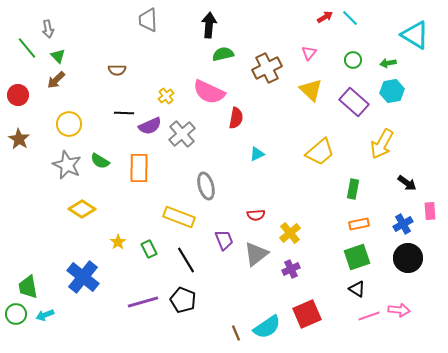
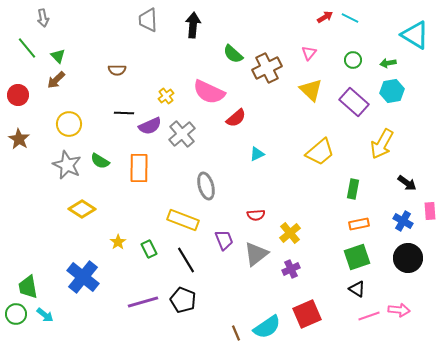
cyan line at (350, 18): rotated 18 degrees counterclockwise
black arrow at (209, 25): moved 16 px left
gray arrow at (48, 29): moved 5 px left, 11 px up
green semicircle at (223, 54): moved 10 px right; rotated 125 degrees counterclockwise
red semicircle at (236, 118): rotated 40 degrees clockwise
yellow rectangle at (179, 217): moved 4 px right, 3 px down
blue cross at (403, 224): moved 3 px up; rotated 30 degrees counterclockwise
cyan arrow at (45, 315): rotated 120 degrees counterclockwise
